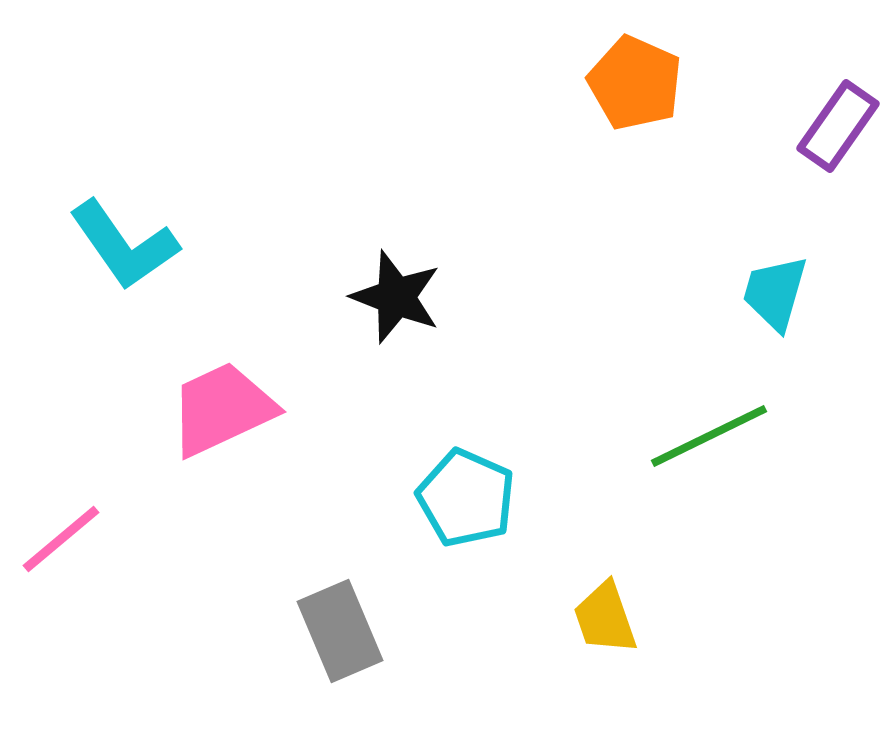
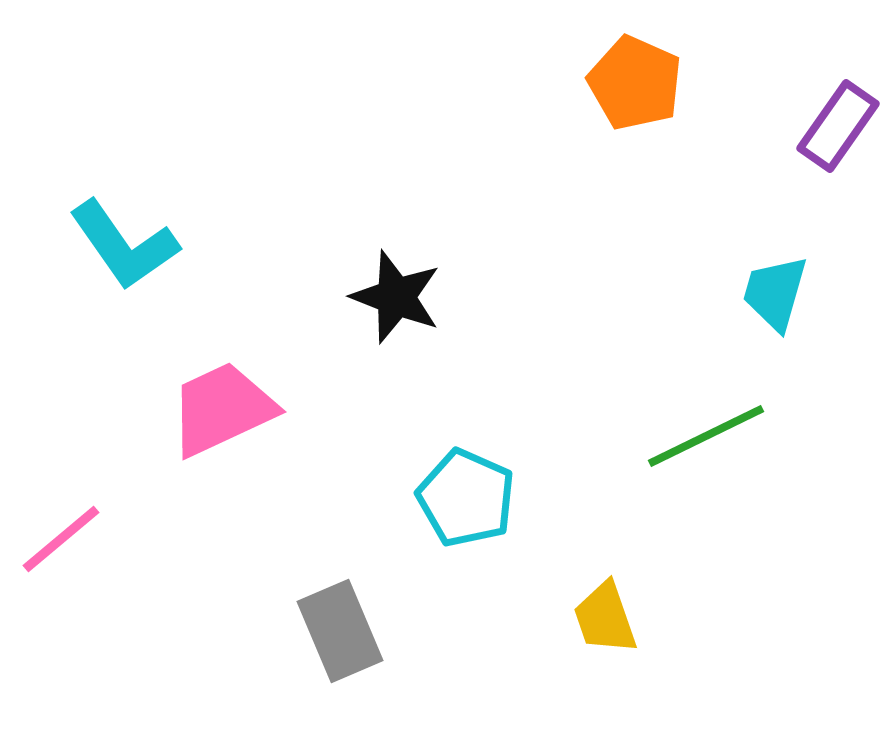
green line: moved 3 px left
